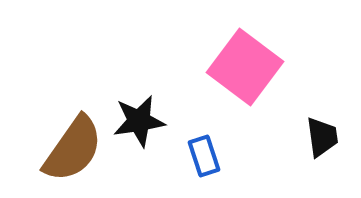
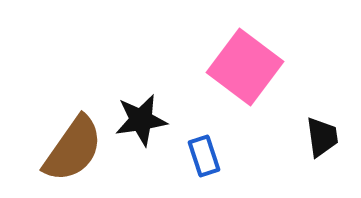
black star: moved 2 px right, 1 px up
